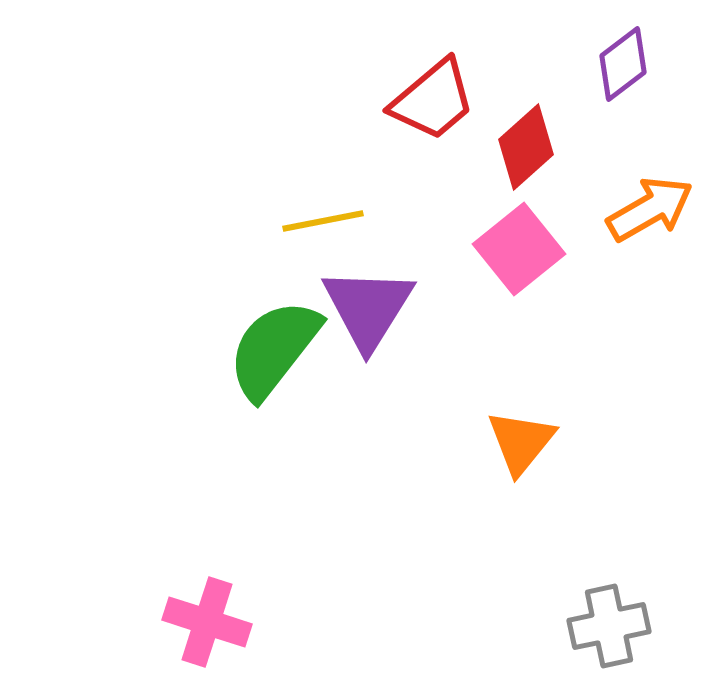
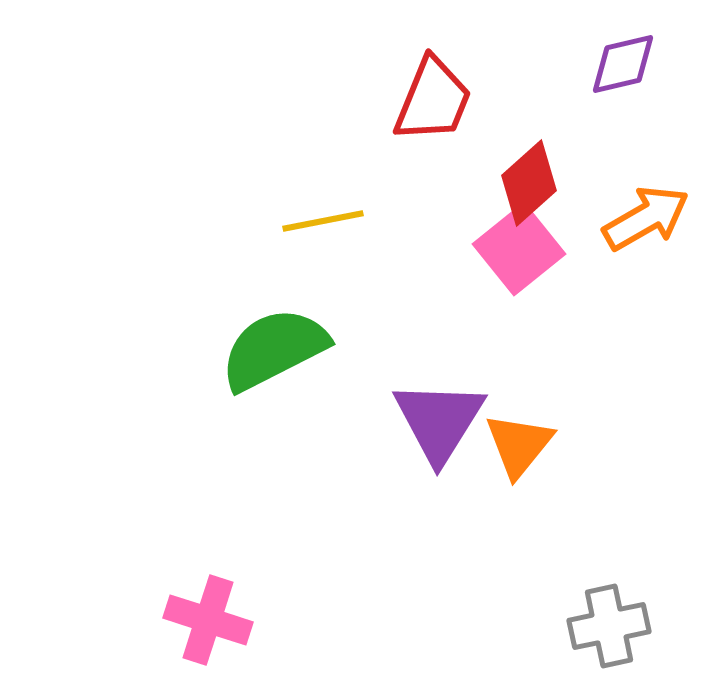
purple diamond: rotated 24 degrees clockwise
red trapezoid: rotated 28 degrees counterclockwise
red diamond: moved 3 px right, 36 px down
orange arrow: moved 4 px left, 9 px down
purple triangle: moved 71 px right, 113 px down
green semicircle: rotated 25 degrees clockwise
orange triangle: moved 2 px left, 3 px down
pink cross: moved 1 px right, 2 px up
